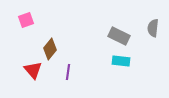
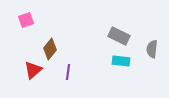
gray semicircle: moved 1 px left, 21 px down
red triangle: rotated 30 degrees clockwise
